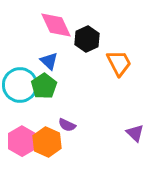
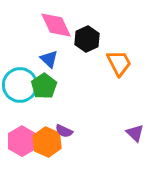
blue triangle: moved 2 px up
purple semicircle: moved 3 px left, 6 px down
